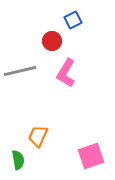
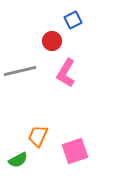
pink square: moved 16 px left, 5 px up
green semicircle: rotated 72 degrees clockwise
